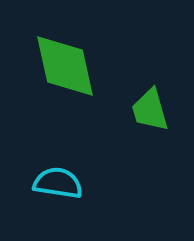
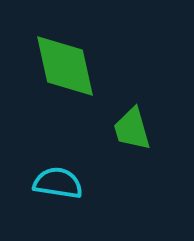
green trapezoid: moved 18 px left, 19 px down
